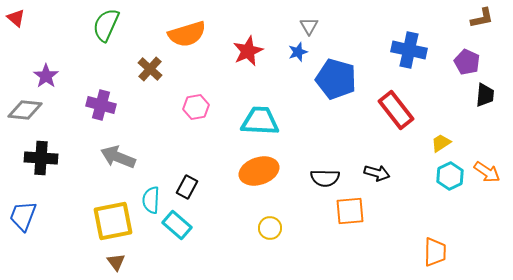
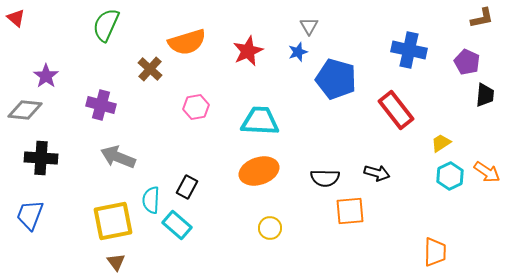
orange semicircle: moved 8 px down
blue trapezoid: moved 7 px right, 1 px up
